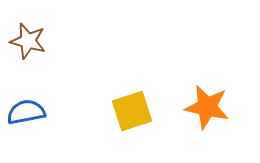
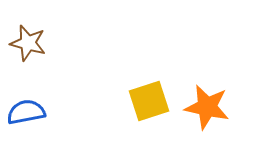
brown star: moved 2 px down
yellow square: moved 17 px right, 10 px up
